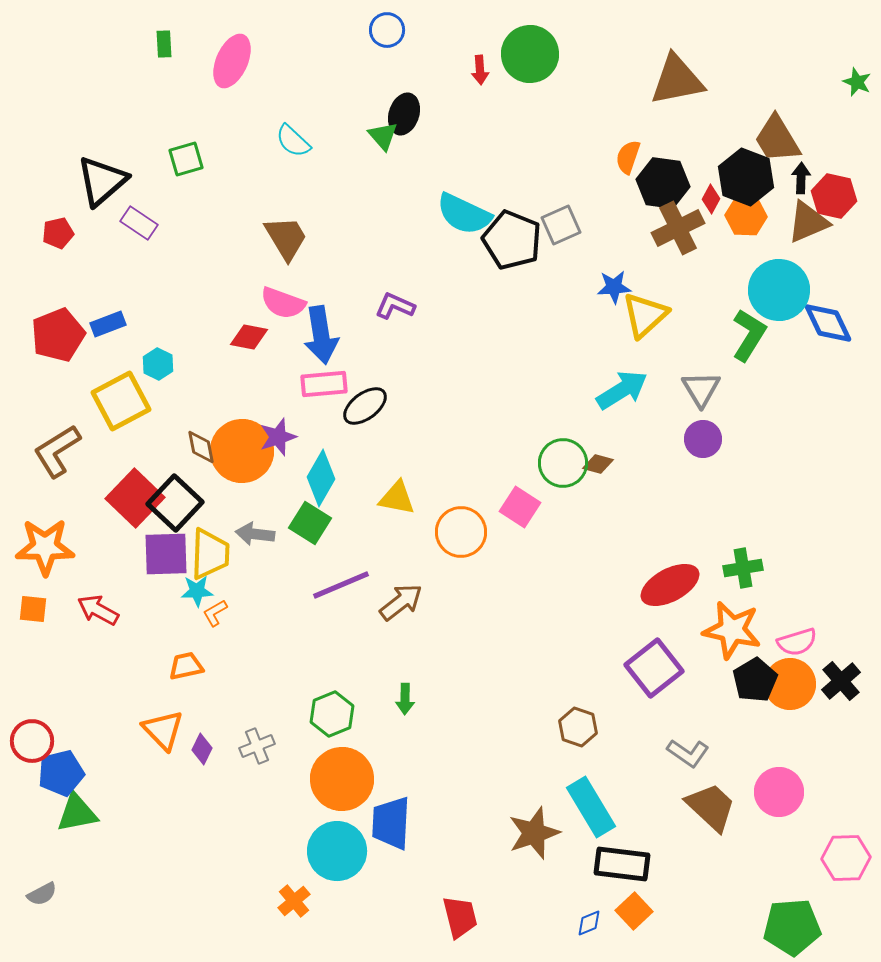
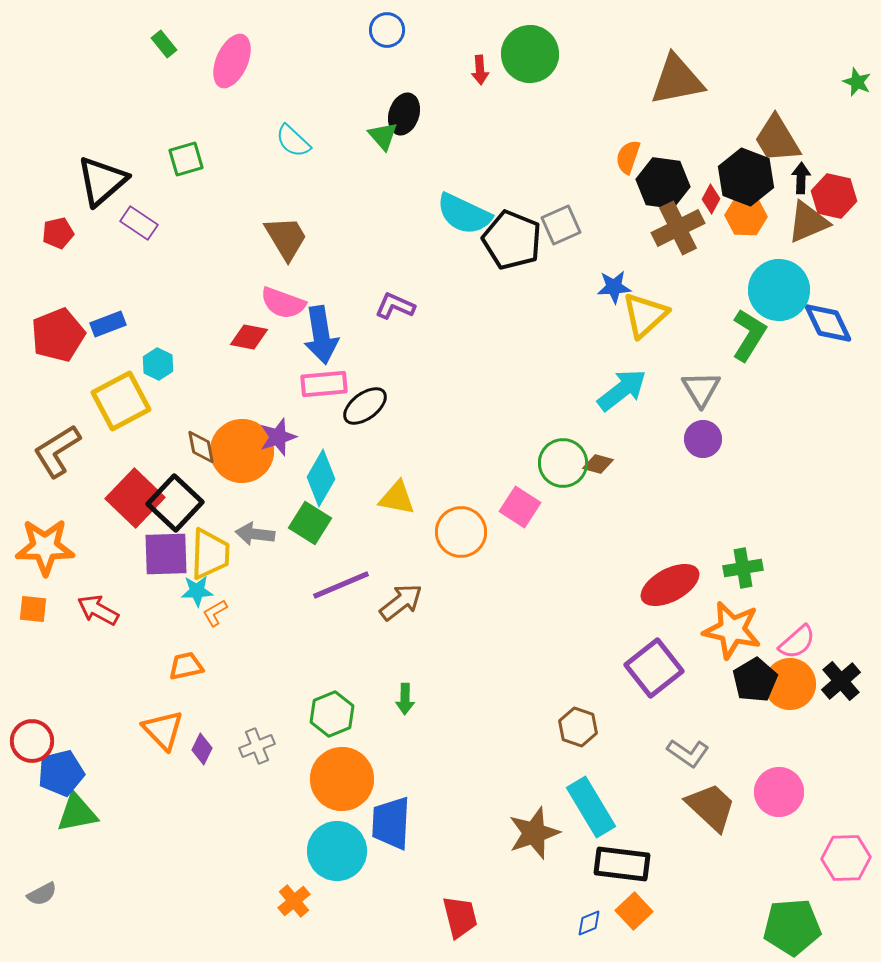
green rectangle at (164, 44): rotated 36 degrees counterclockwise
cyan arrow at (622, 390): rotated 6 degrees counterclockwise
pink semicircle at (797, 642): rotated 24 degrees counterclockwise
